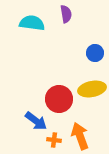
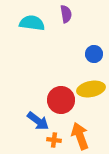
blue circle: moved 1 px left, 1 px down
yellow ellipse: moved 1 px left
red circle: moved 2 px right, 1 px down
blue arrow: moved 2 px right
